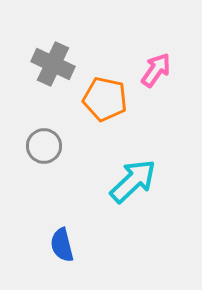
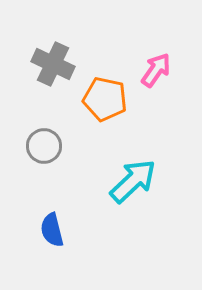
blue semicircle: moved 10 px left, 15 px up
